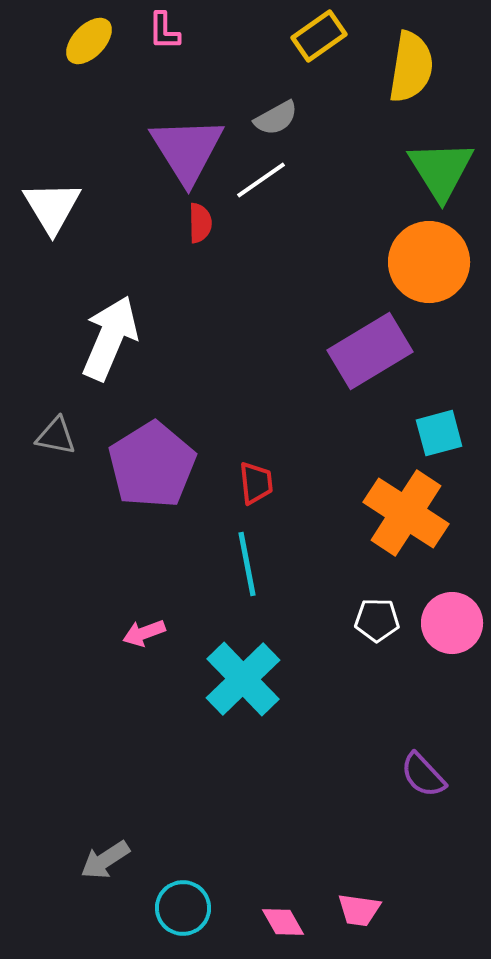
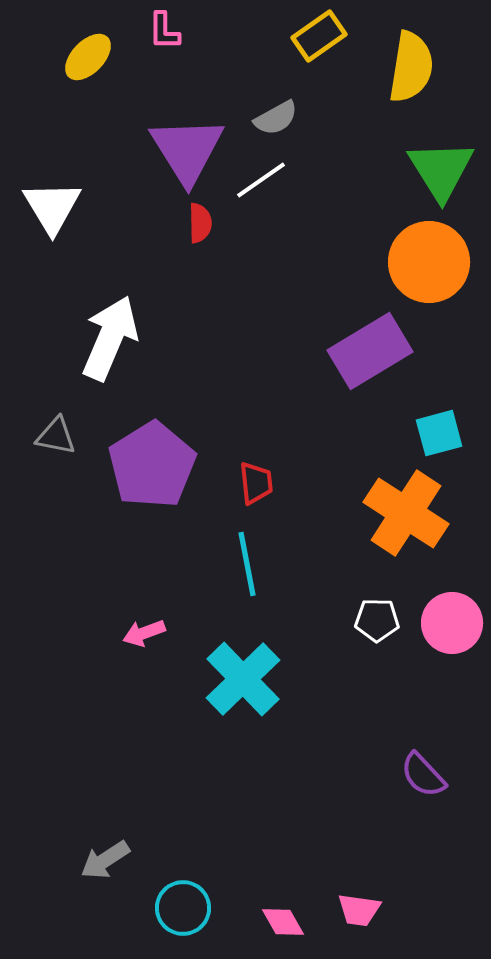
yellow ellipse: moved 1 px left, 16 px down
